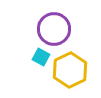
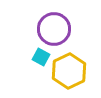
yellow hexagon: moved 1 px left, 1 px down
